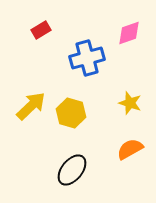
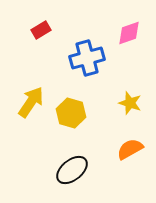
yellow arrow: moved 4 px up; rotated 12 degrees counterclockwise
black ellipse: rotated 12 degrees clockwise
